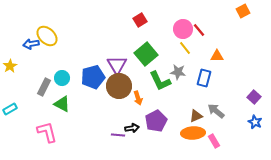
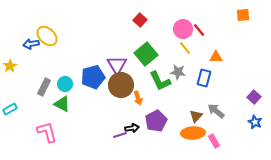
orange square: moved 4 px down; rotated 24 degrees clockwise
red square: rotated 16 degrees counterclockwise
orange triangle: moved 1 px left, 1 px down
cyan circle: moved 3 px right, 6 px down
brown circle: moved 2 px right, 1 px up
brown triangle: rotated 24 degrees counterclockwise
purple line: moved 2 px right; rotated 24 degrees counterclockwise
